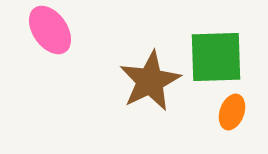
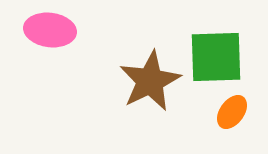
pink ellipse: rotated 48 degrees counterclockwise
orange ellipse: rotated 16 degrees clockwise
